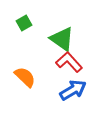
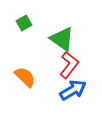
red L-shape: moved 3 px down; rotated 80 degrees clockwise
